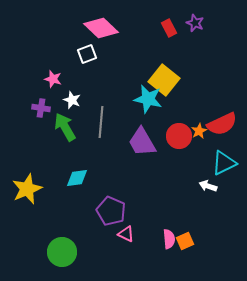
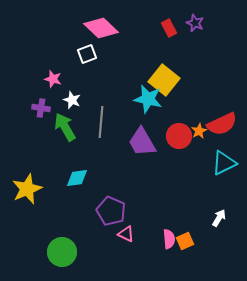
white arrow: moved 11 px right, 32 px down; rotated 102 degrees clockwise
